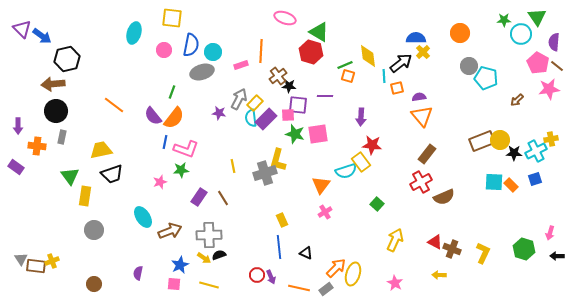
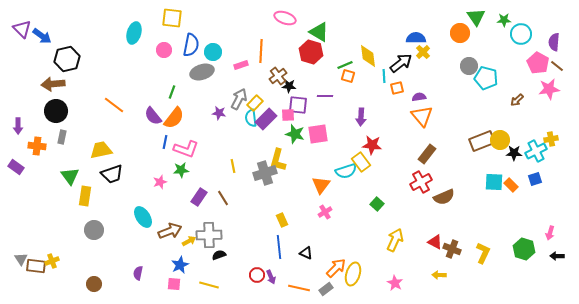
green triangle at (537, 17): moved 61 px left
yellow arrow at (204, 258): moved 15 px left, 17 px up; rotated 64 degrees counterclockwise
